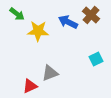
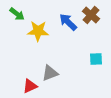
blue arrow: rotated 18 degrees clockwise
cyan square: rotated 24 degrees clockwise
